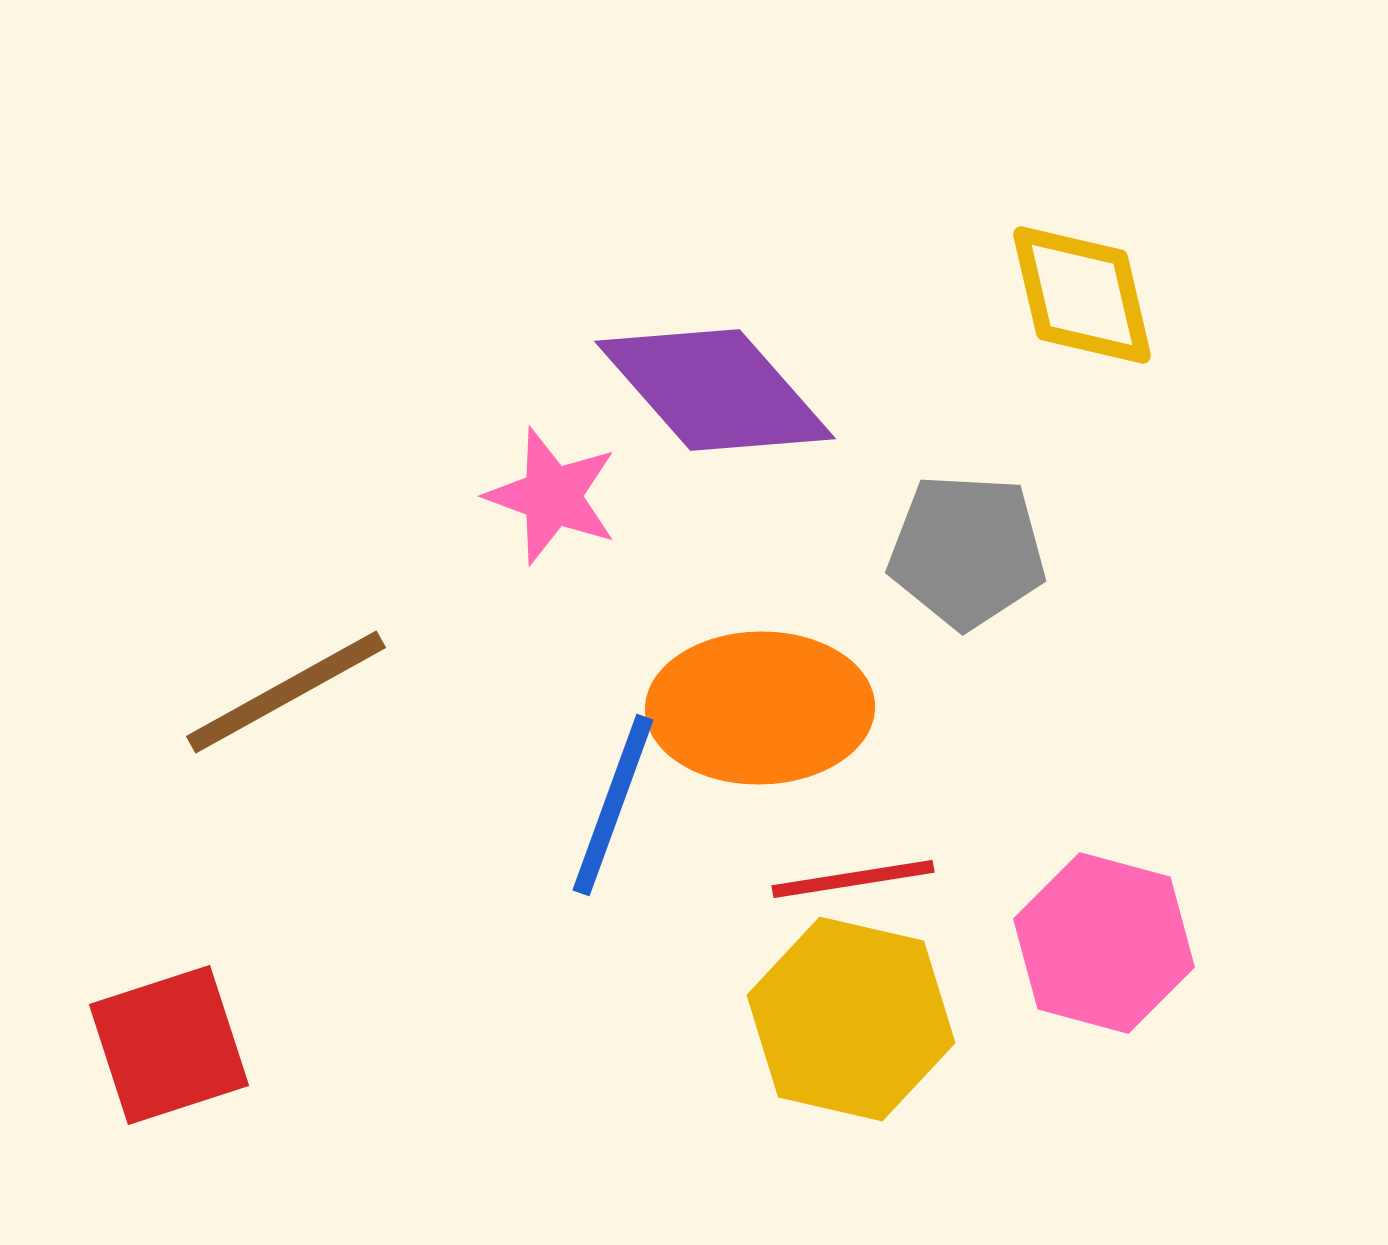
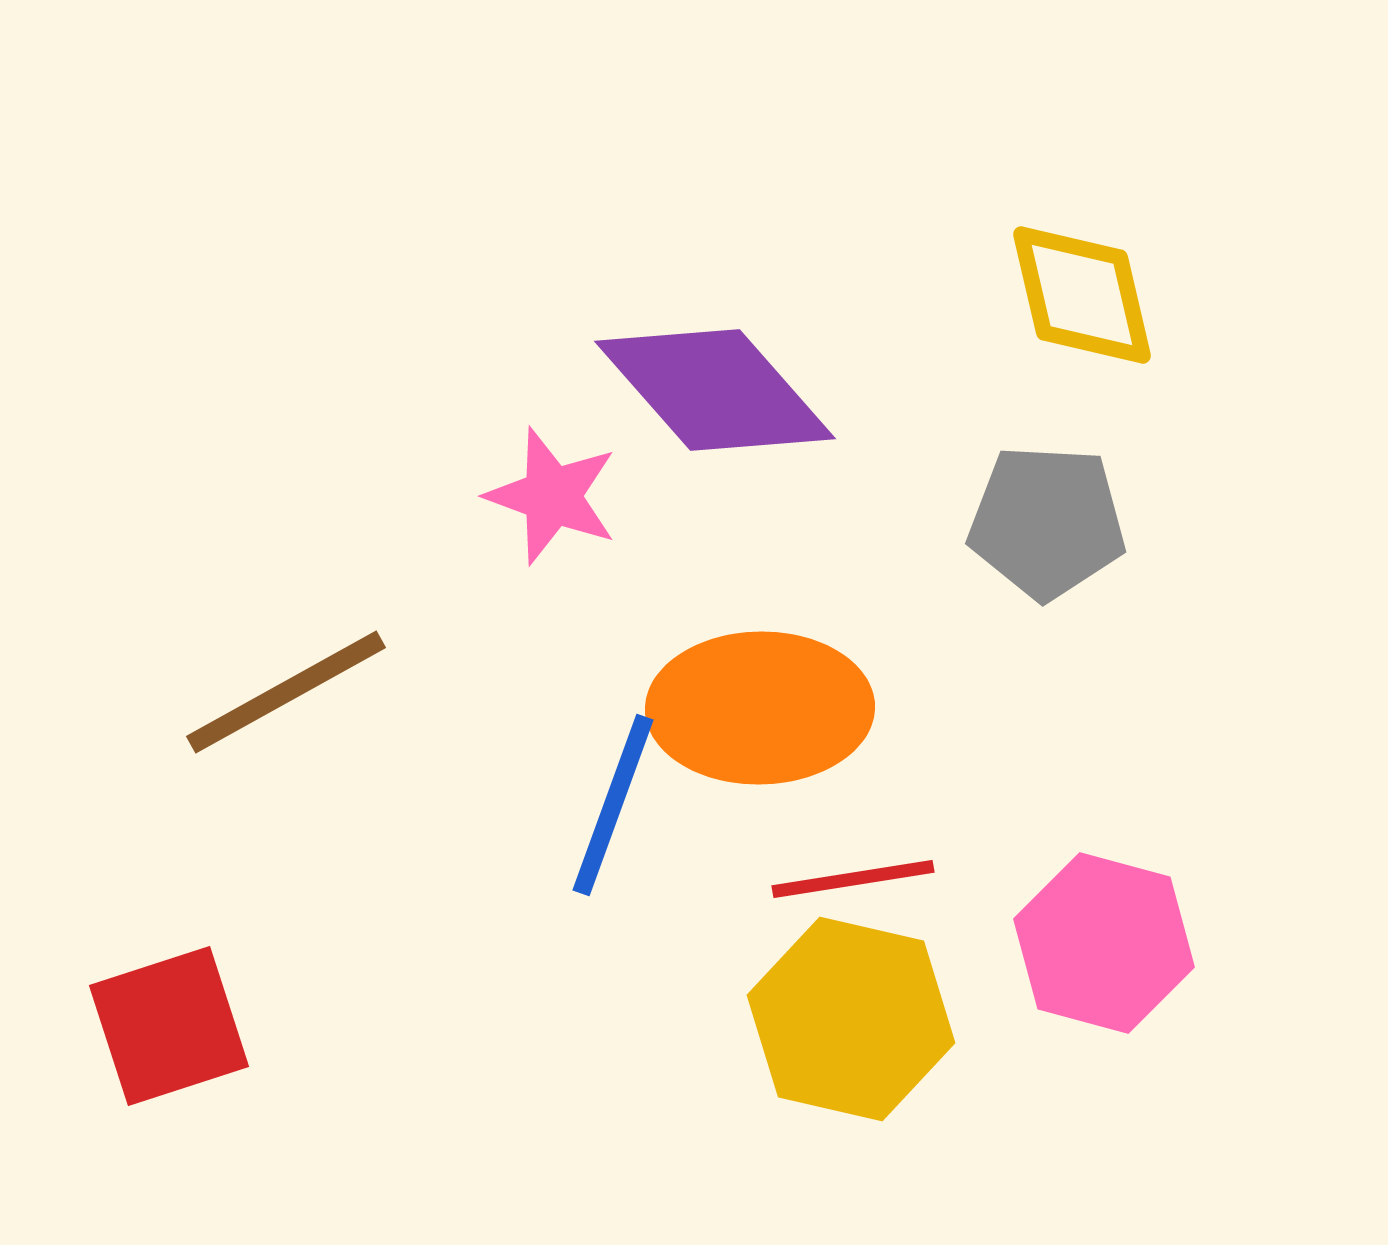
gray pentagon: moved 80 px right, 29 px up
red square: moved 19 px up
